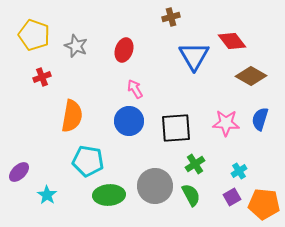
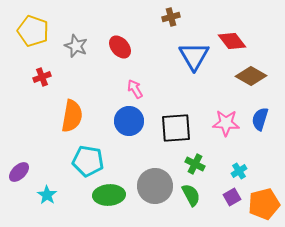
yellow pentagon: moved 1 px left, 4 px up
red ellipse: moved 4 px left, 3 px up; rotated 60 degrees counterclockwise
green cross: rotated 30 degrees counterclockwise
orange pentagon: rotated 20 degrees counterclockwise
